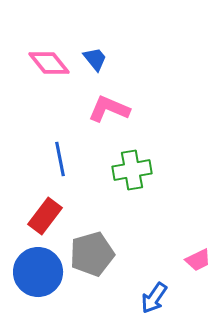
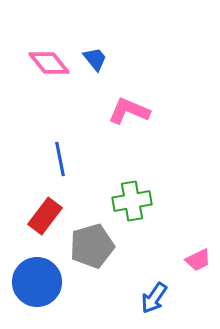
pink L-shape: moved 20 px right, 2 px down
green cross: moved 31 px down
gray pentagon: moved 8 px up
blue circle: moved 1 px left, 10 px down
